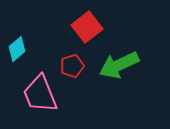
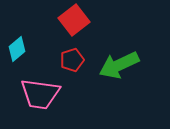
red square: moved 13 px left, 7 px up
red pentagon: moved 6 px up
pink trapezoid: rotated 60 degrees counterclockwise
